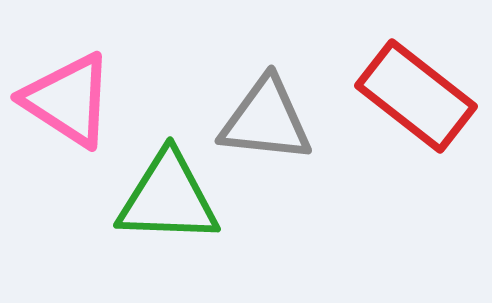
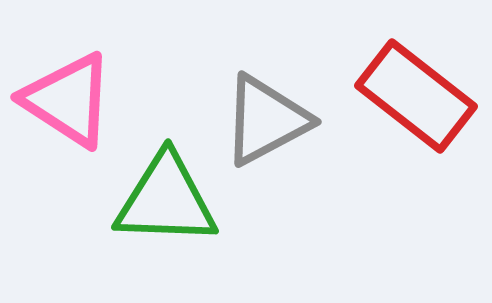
gray triangle: rotated 34 degrees counterclockwise
green triangle: moved 2 px left, 2 px down
